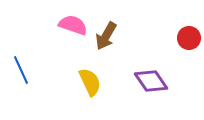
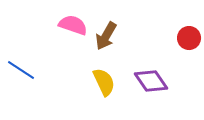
blue line: rotated 32 degrees counterclockwise
yellow semicircle: moved 14 px right
